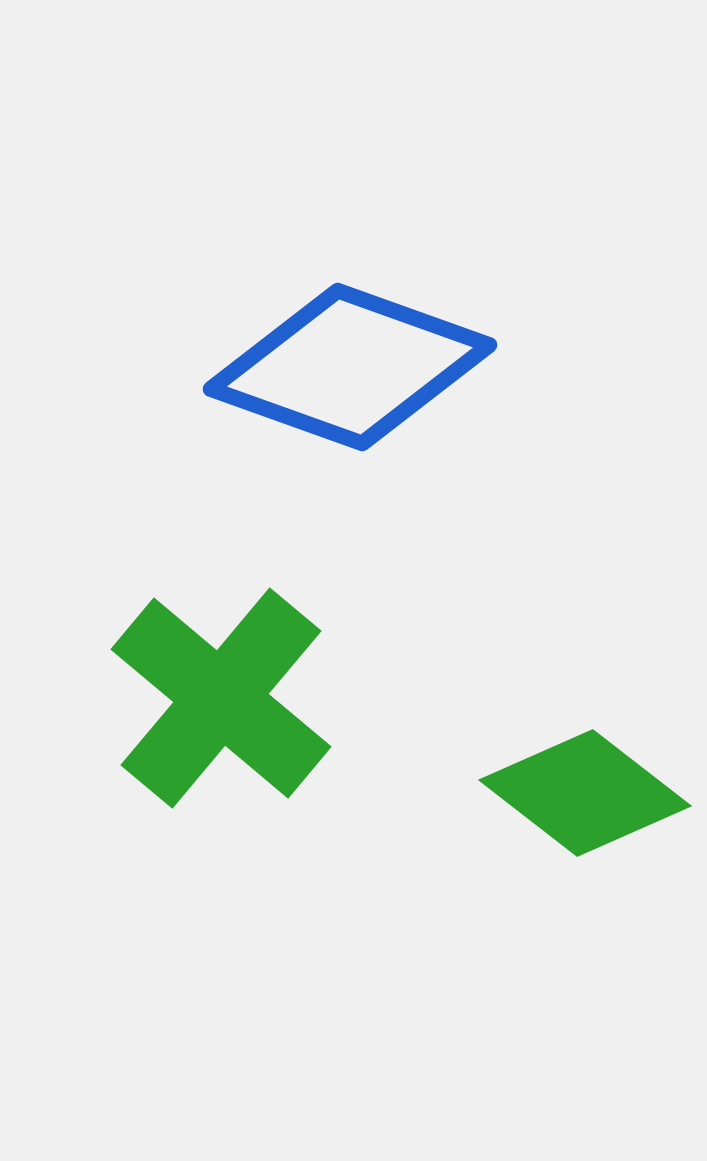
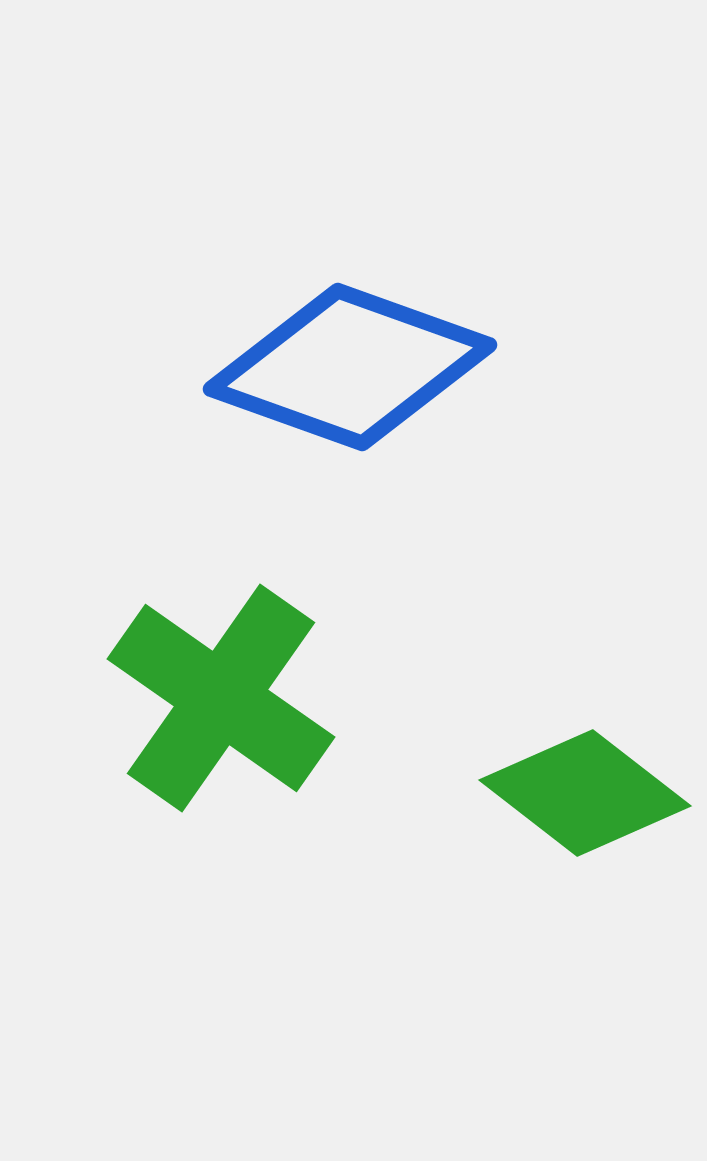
green cross: rotated 5 degrees counterclockwise
